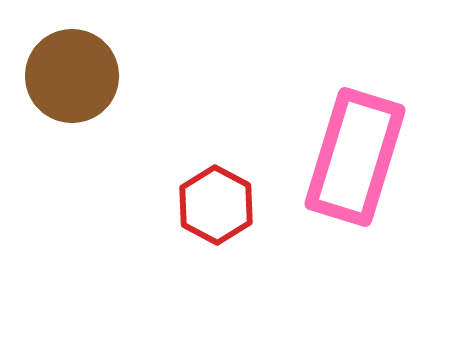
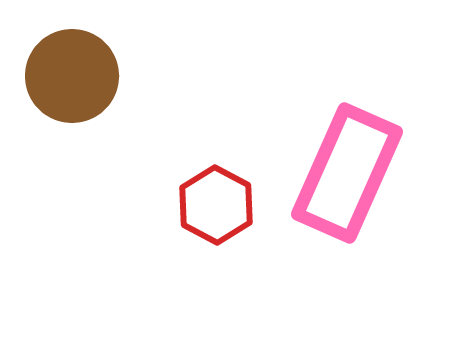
pink rectangle: moved 8 px left, 16 px down; rotated 7 degrees clockwise
